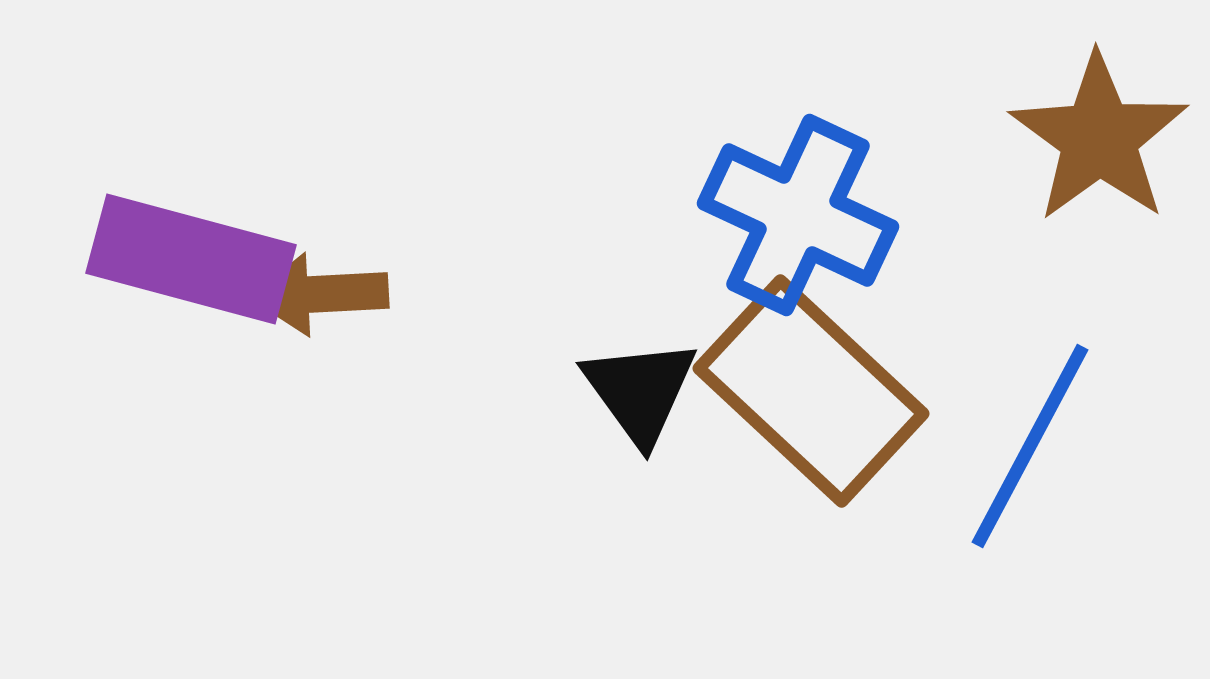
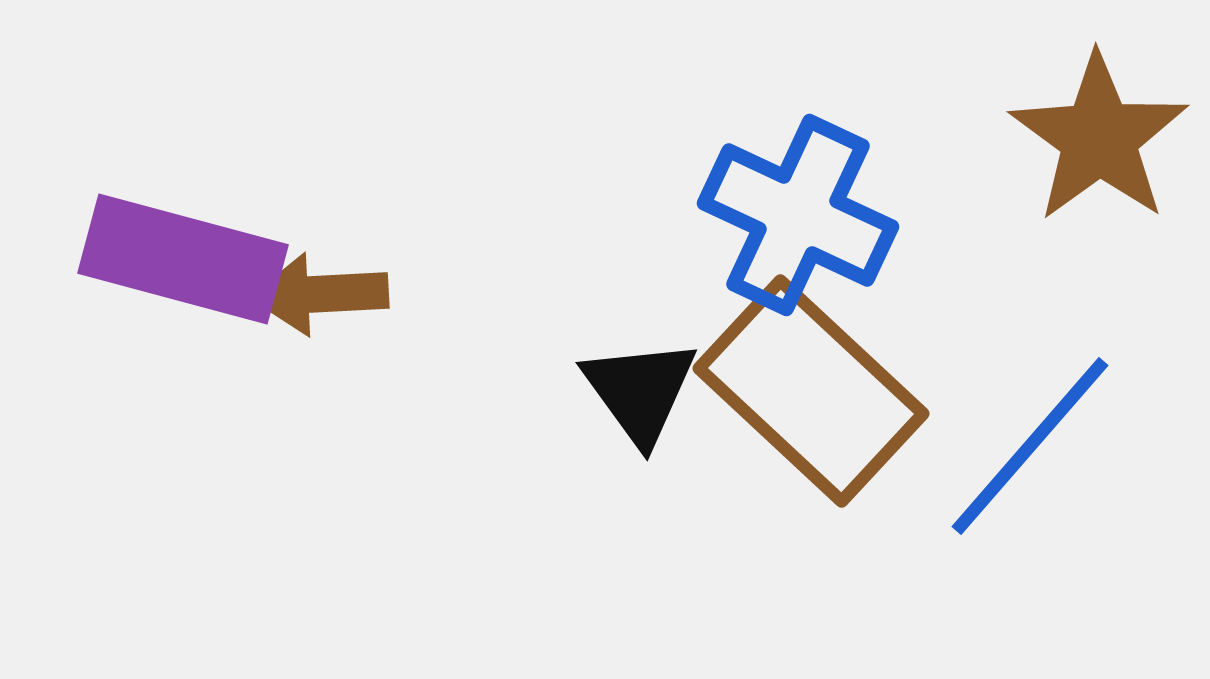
purple rectangle: moved 8 px left
blue line: rotated 13 degrees clockwise
